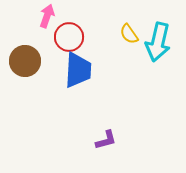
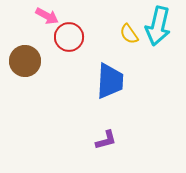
pink arrow: rotated 100 degrees clockwise
cyan arrow: moved 16 px up
blue trapezoid: moved 32 px right, 11 px down
